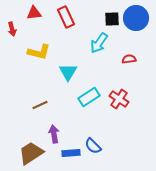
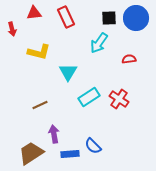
black square: moved 3 px left, 1 px up
blue rectangle: moved 1 px left, 1 px down
